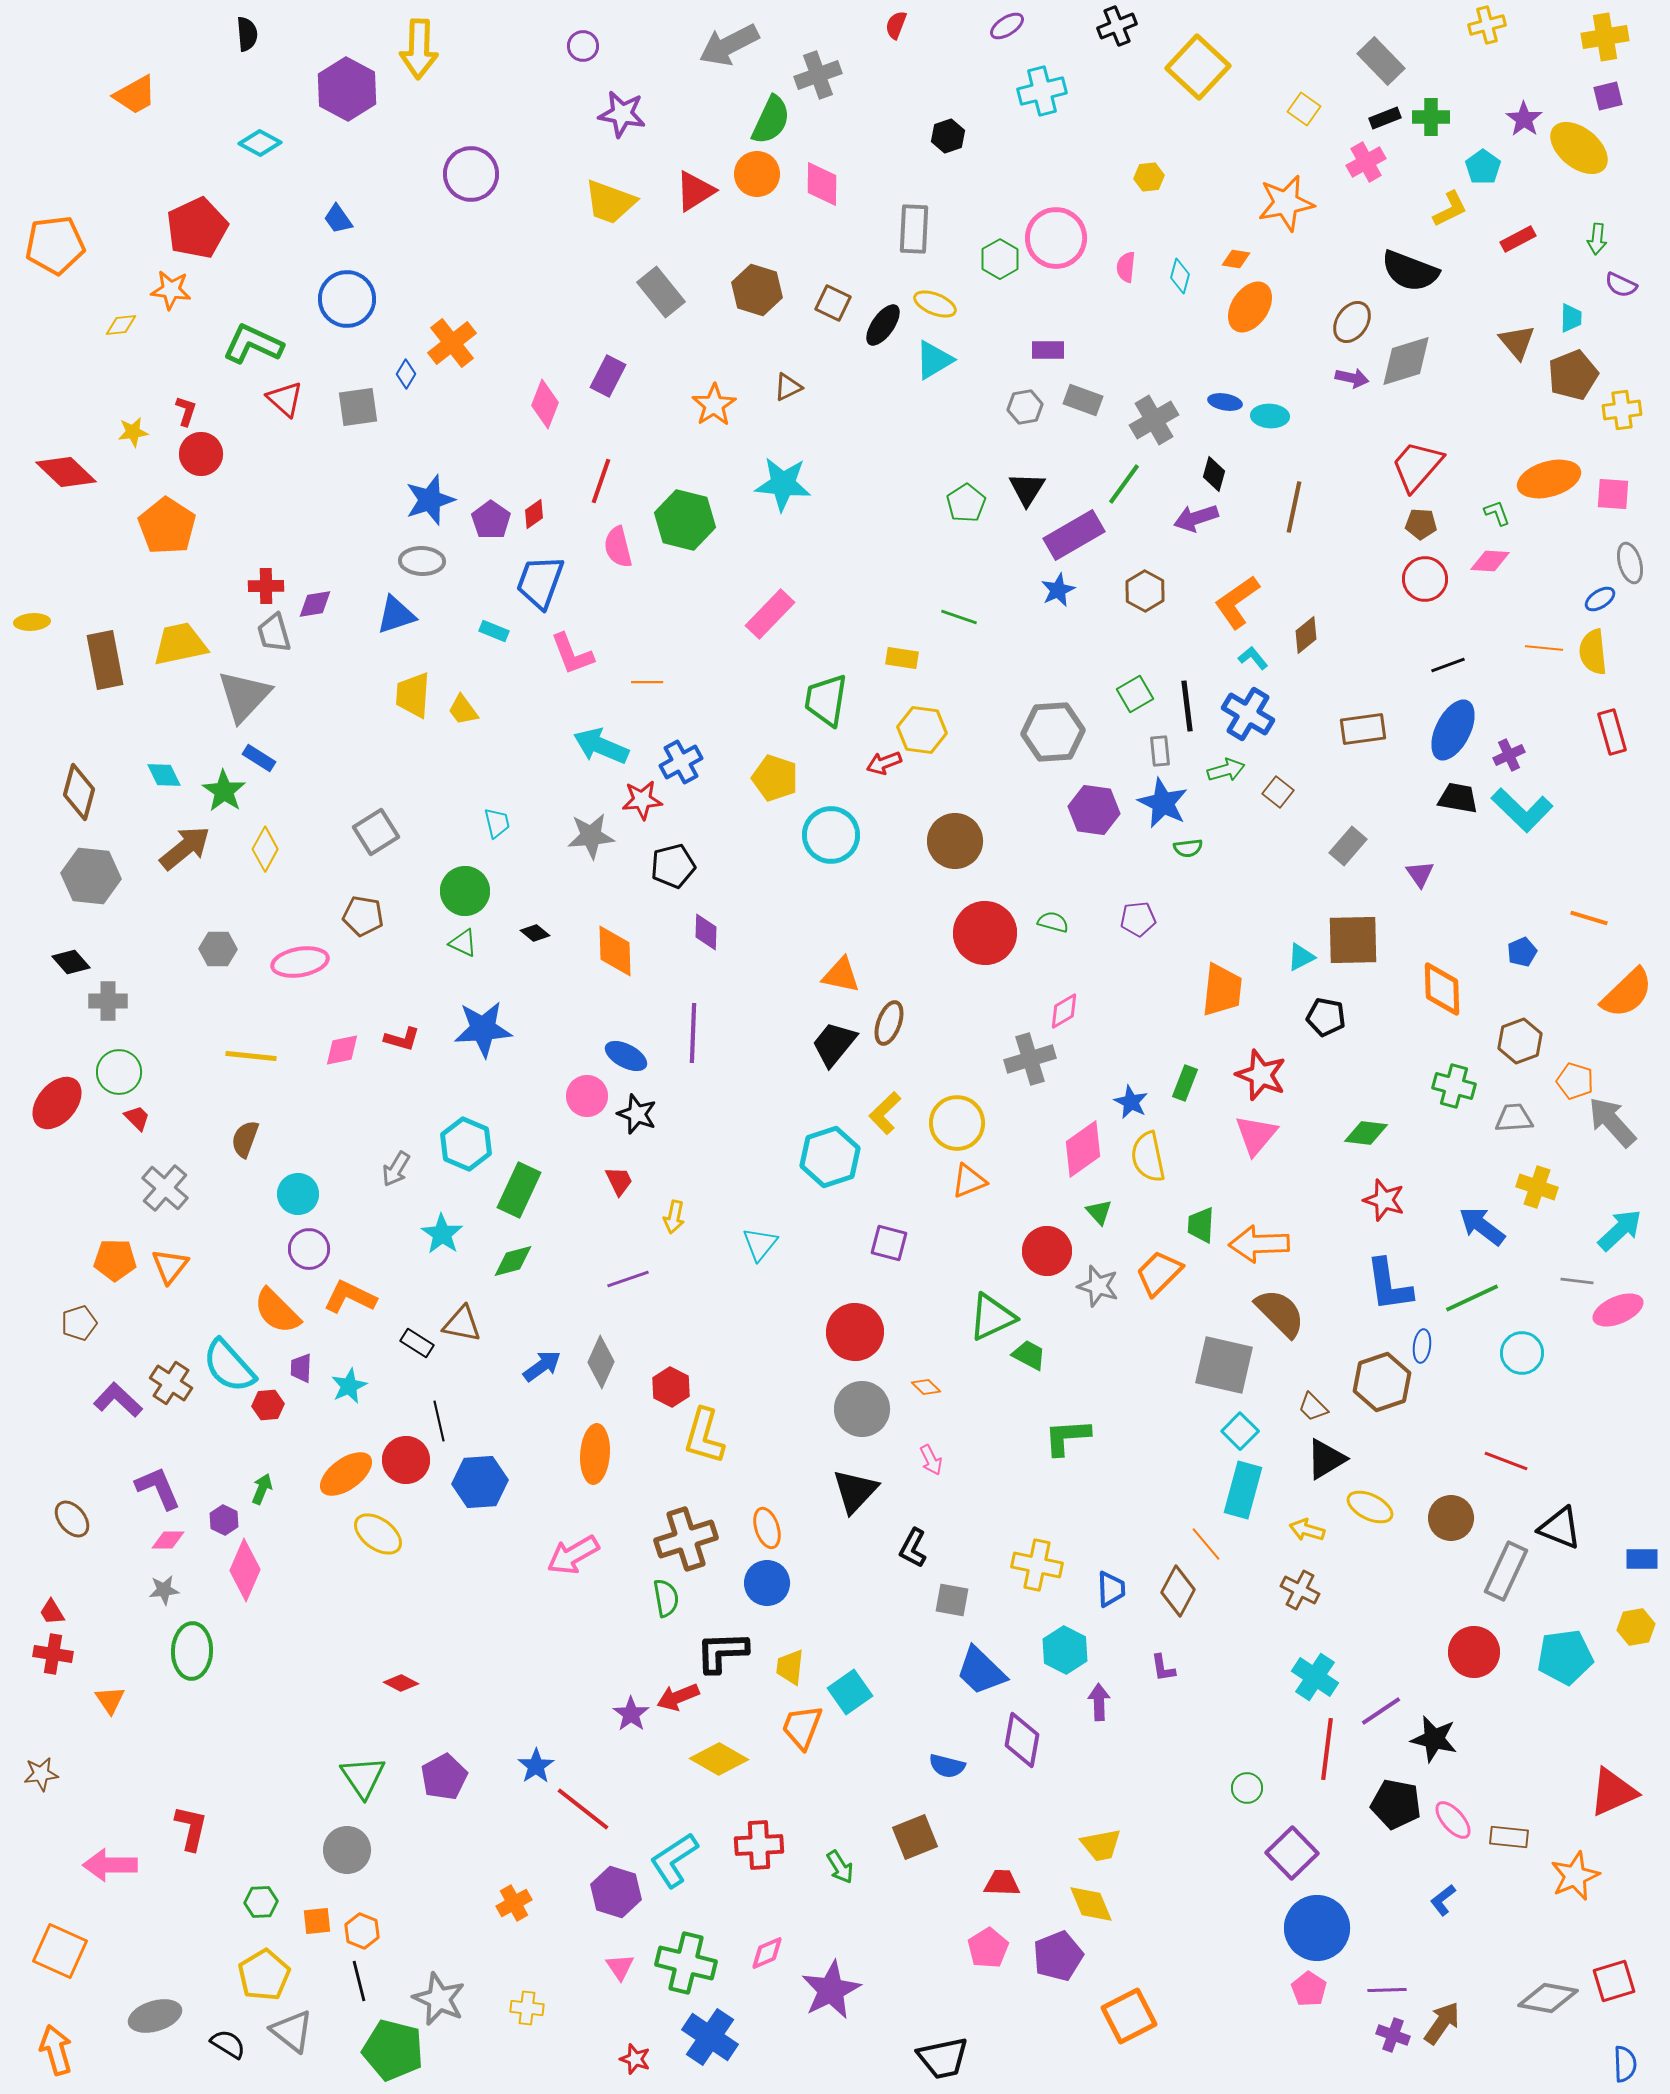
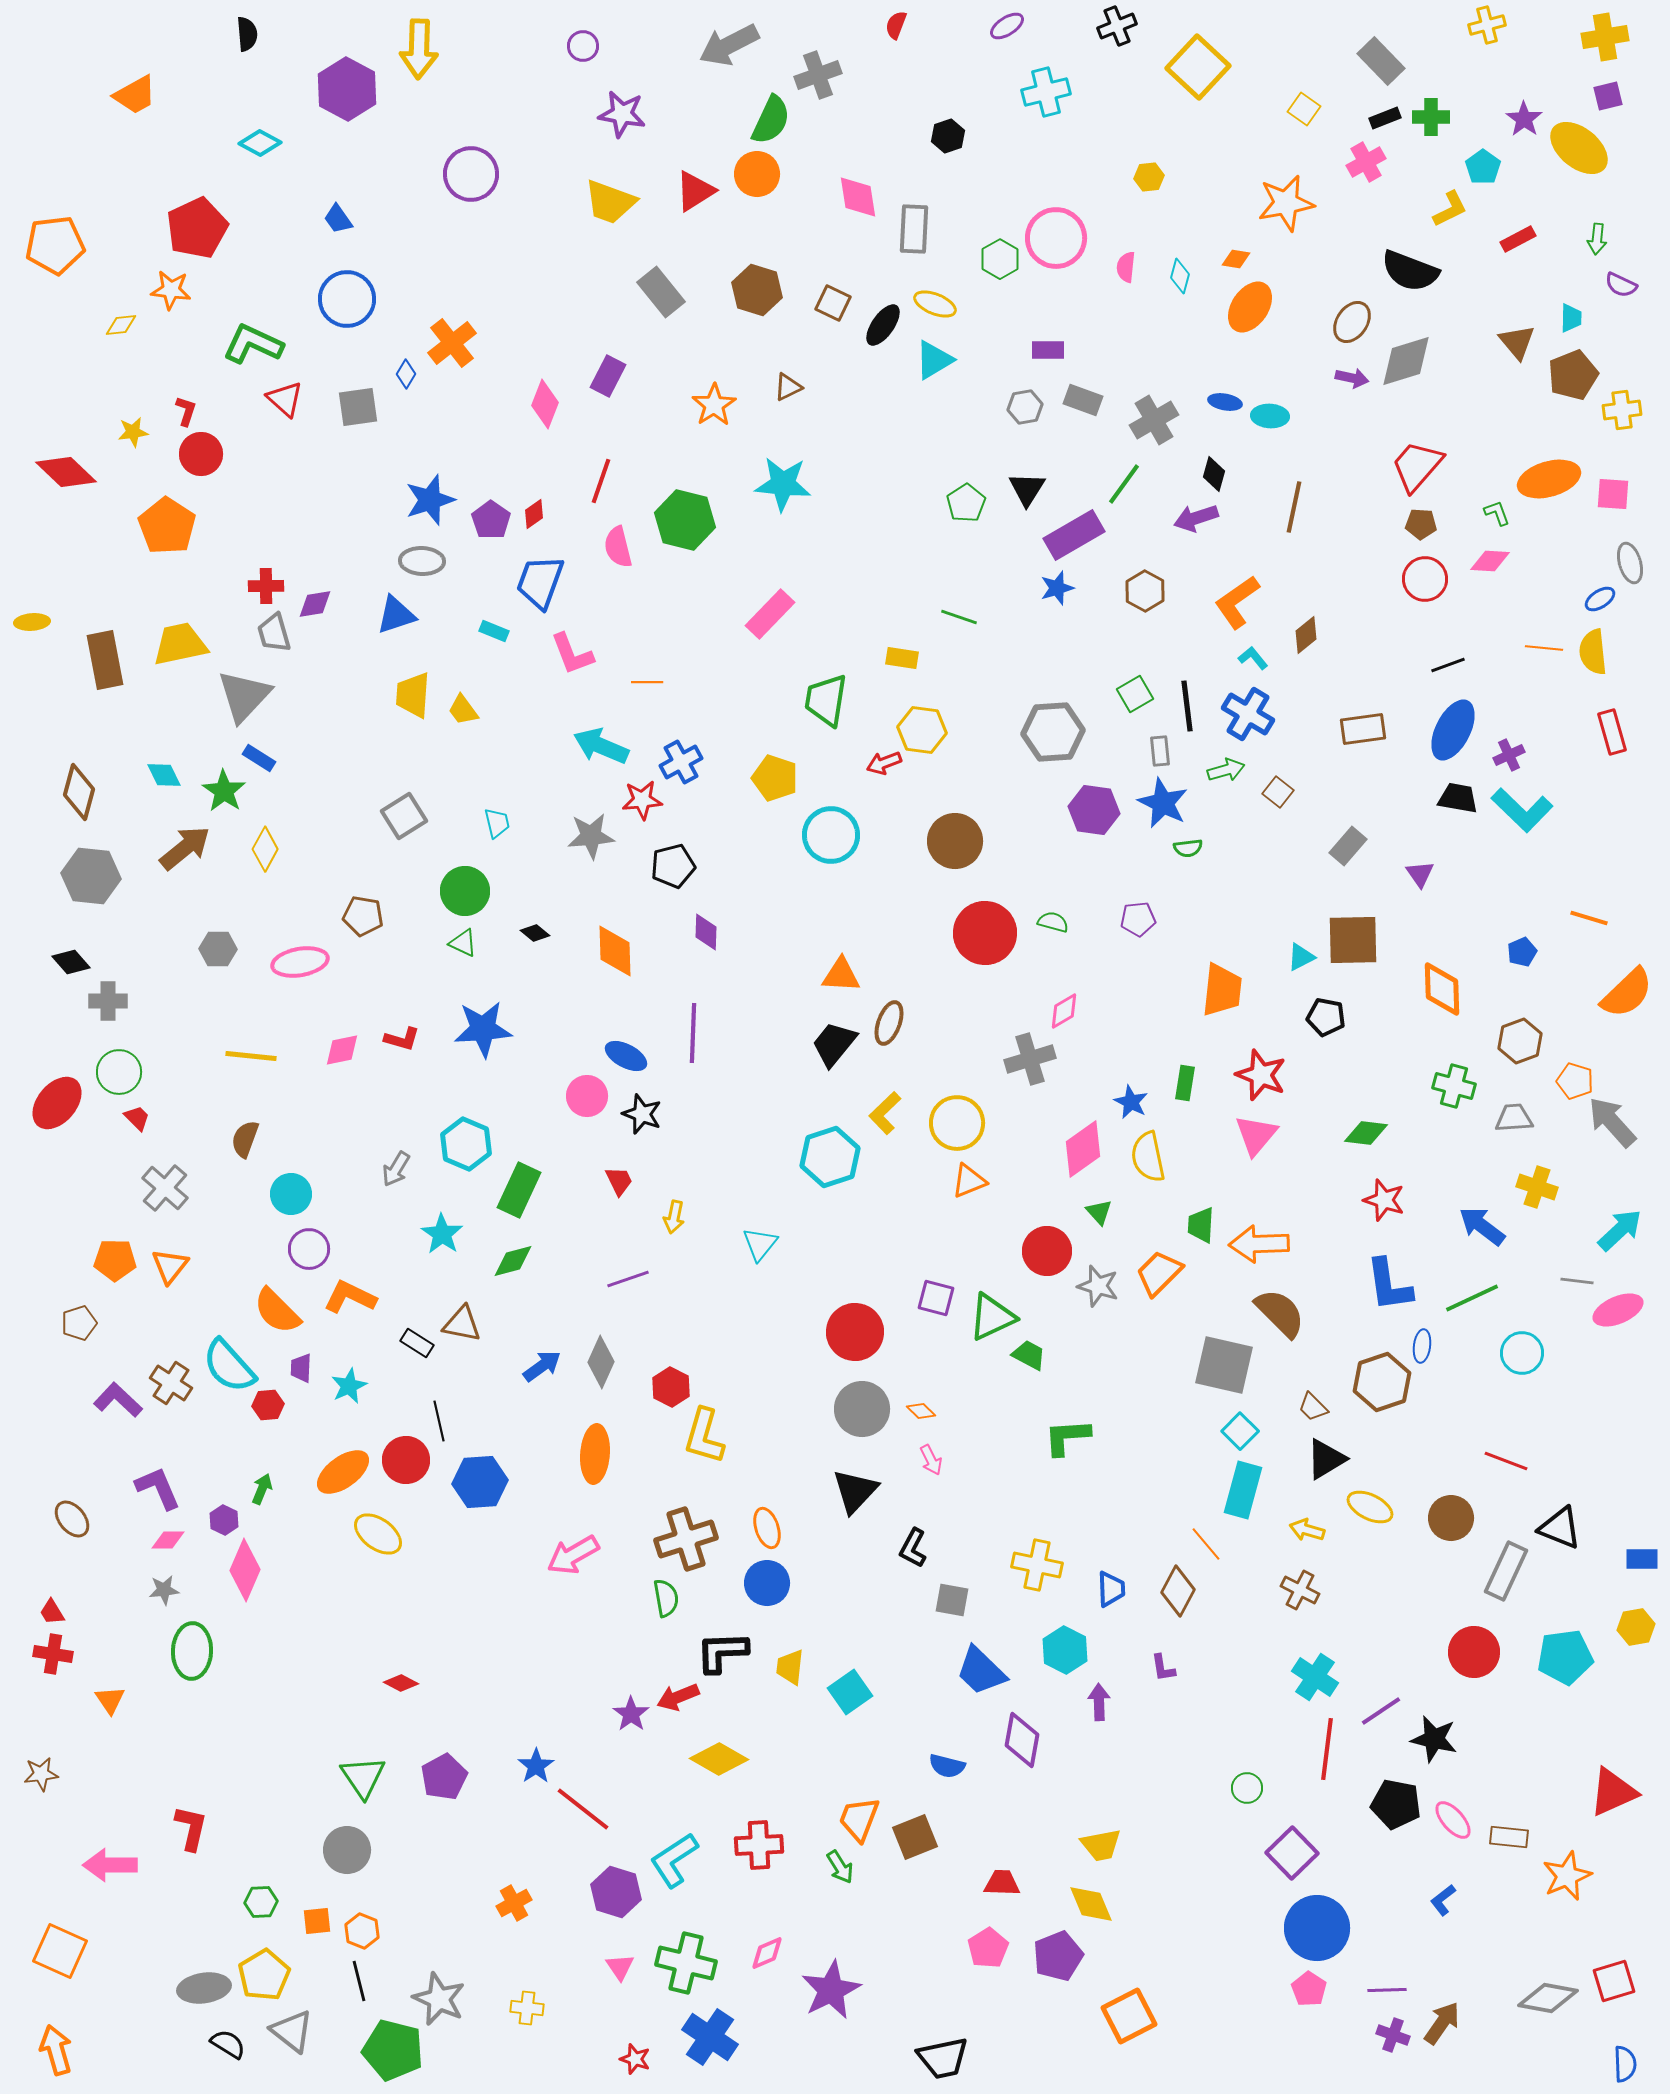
cyan cross at (1042, 91): moved 4 px right, 1 px down
pink diamond at (822, 184): moved 36 px right, 13 px down; rotated 9 degrees counterclockwise
blue star at (1058, 590): moved 1 px left, 2 px up; rotated 8 degrees clockwise
gray square at (376, 832): moved 28 px right, 16 px up
orange triangle at (841, 975): rotated 9 degrees counterclockwise
green rectangle at (1185, 1083): rotated 12 degrees counterclockwise
black star at (637, 1114): moved 5 px right
cyan circle at (298, 1194): moved 7 px left
purple square at (889, 1243): moved 47 px right, 55 px down
orange diamond at (926, 1387): moved 5 px left, 24 px down
orange ellipse at (346, 1474): moved 3 px left, 2 px up
orange trapezoid at (802, 1727): moved 57 px right, 92 px down
orange star at (1575, 1876): moved 8 px left
gray ellipse at (155, 2016): moved 49 px right, 28 px up; rotated 9 degrees clockwise
